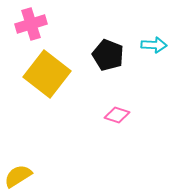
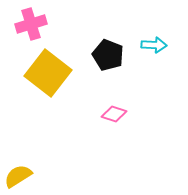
yellow square: moved 1 px right, 1 px up
pink diamond: moved 3 px left, 1 px up
